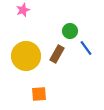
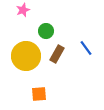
green circle: moved 24 px left
